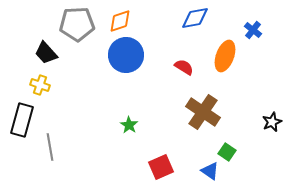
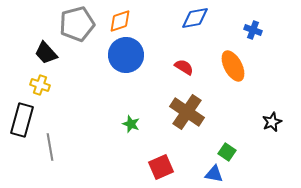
gray pentagon: rotated 12 degrees counterclockwise
blue cross: rotated 18 degrees counterclockwise
orange ellipse: moved 8 px right, 10 px down; rotated 48 degrees counterclockwise
brown cross: moved 16 px left
green star: moved 2 px right, 1 px up; rotated 12 degrees counterclockwise
blue triangle: moved 4 px right, 3 px down; rotated 24 degrees counterclockwise
